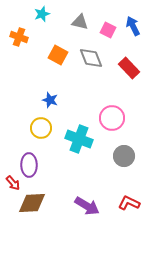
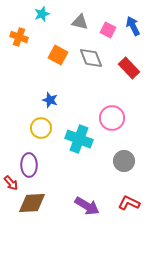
gray circle: moved 5 px down
red arrow: moved 2 px left
